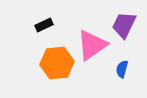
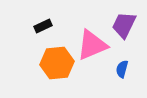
black rectangle: moved 1 px left, 1 px down
pink triangle: rotated 12 degrees clockwise
